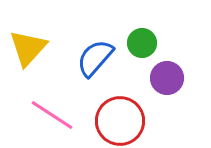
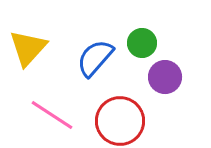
purple circle: moved 2 px left, 1 px up
